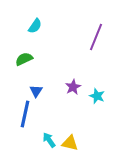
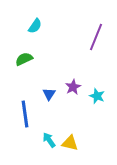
blue triangle: moved 13 px right, 3 px down
blue line: rotated 20 degrees counterclockwise
